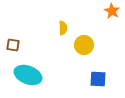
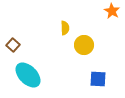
yellow semicircle: moved 2 px right
brown square: rotated 32 degrees clockwise
cyan ellipse: rotated 24 degrees clockwise
